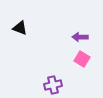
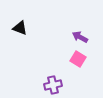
purple arrow: rotated 28 degrees clockwise
pink square: moved 4 px left
